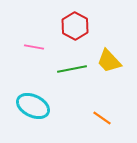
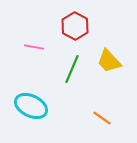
green line: rotated 56 degrees counterclockwise
cyan ellipse: moved 2 px left
